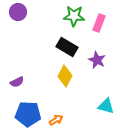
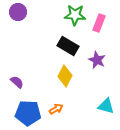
green star: moved 1 px right, 1 px up
black rectangle: moved 1 px right, 1 px up
purple semicircle: rotated 112 degrees counterclockwise
blue pentagon: moved 1 px up
orange arrow: moved 11 px up
